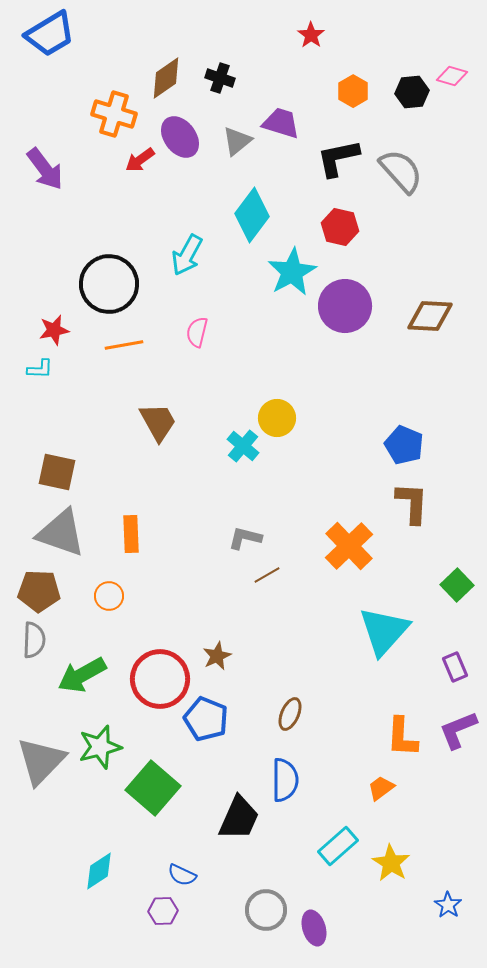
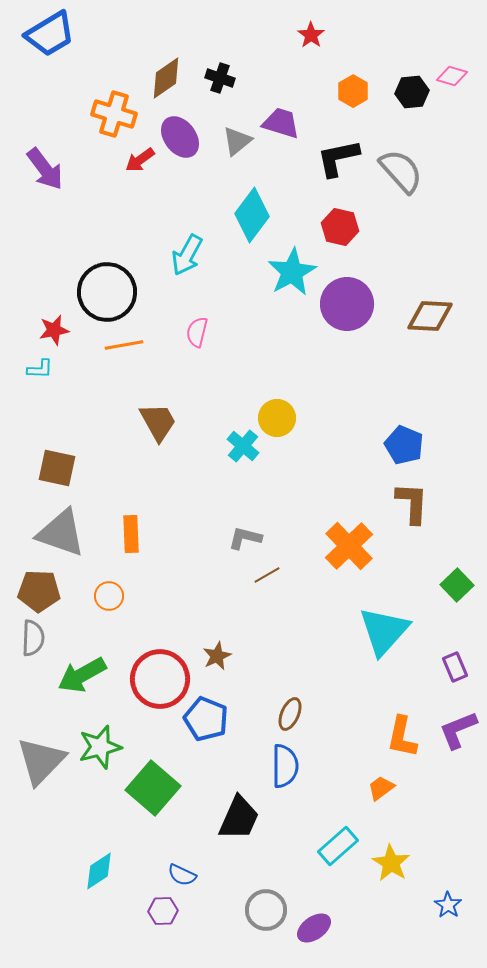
black circle at (109, 284): moved 2 px left, 8 px down
purple circle at (345, 306): moved 2 px right, 2 px up
brown square at (57, 472): moved 4 px up
gray semicircle at (34, 640): moved 1 px left, 2 px up
orange L-shape at (402, 737): rotated 9 degrees clockwise
blue semicircle at (285, 780): moved 14 px up
purple ellipse at (314, 928): rotated 72 degrees clockwise
